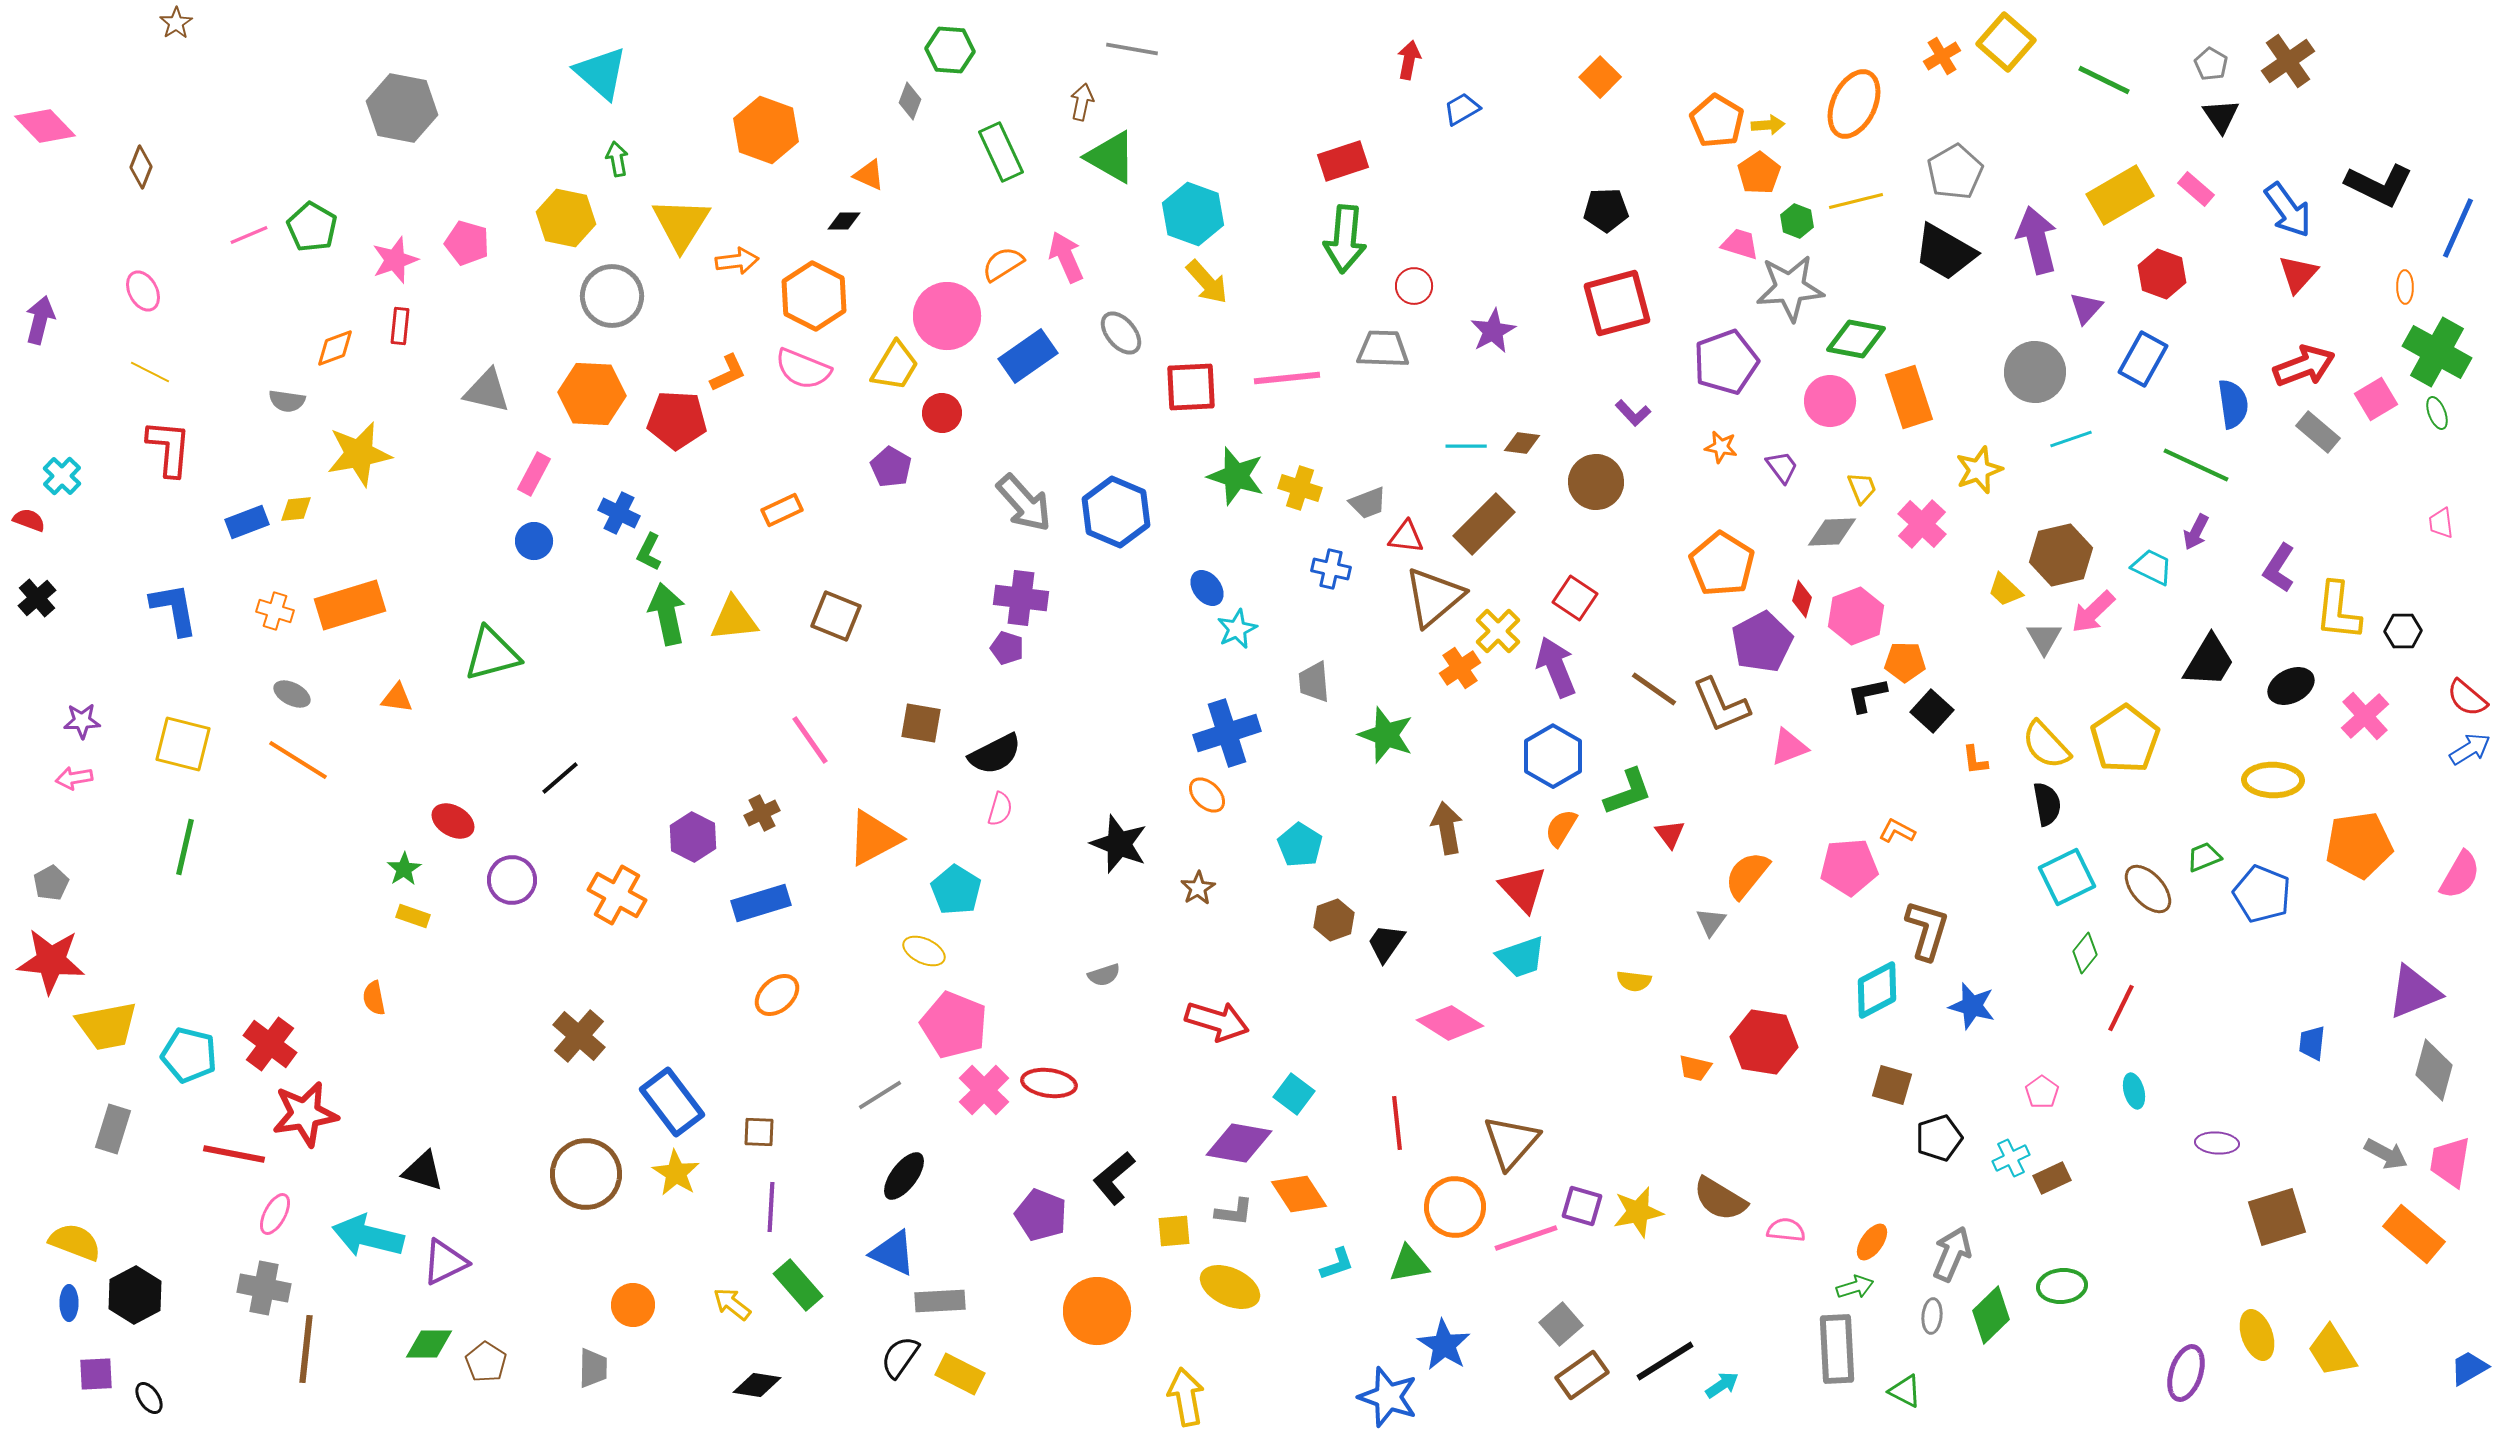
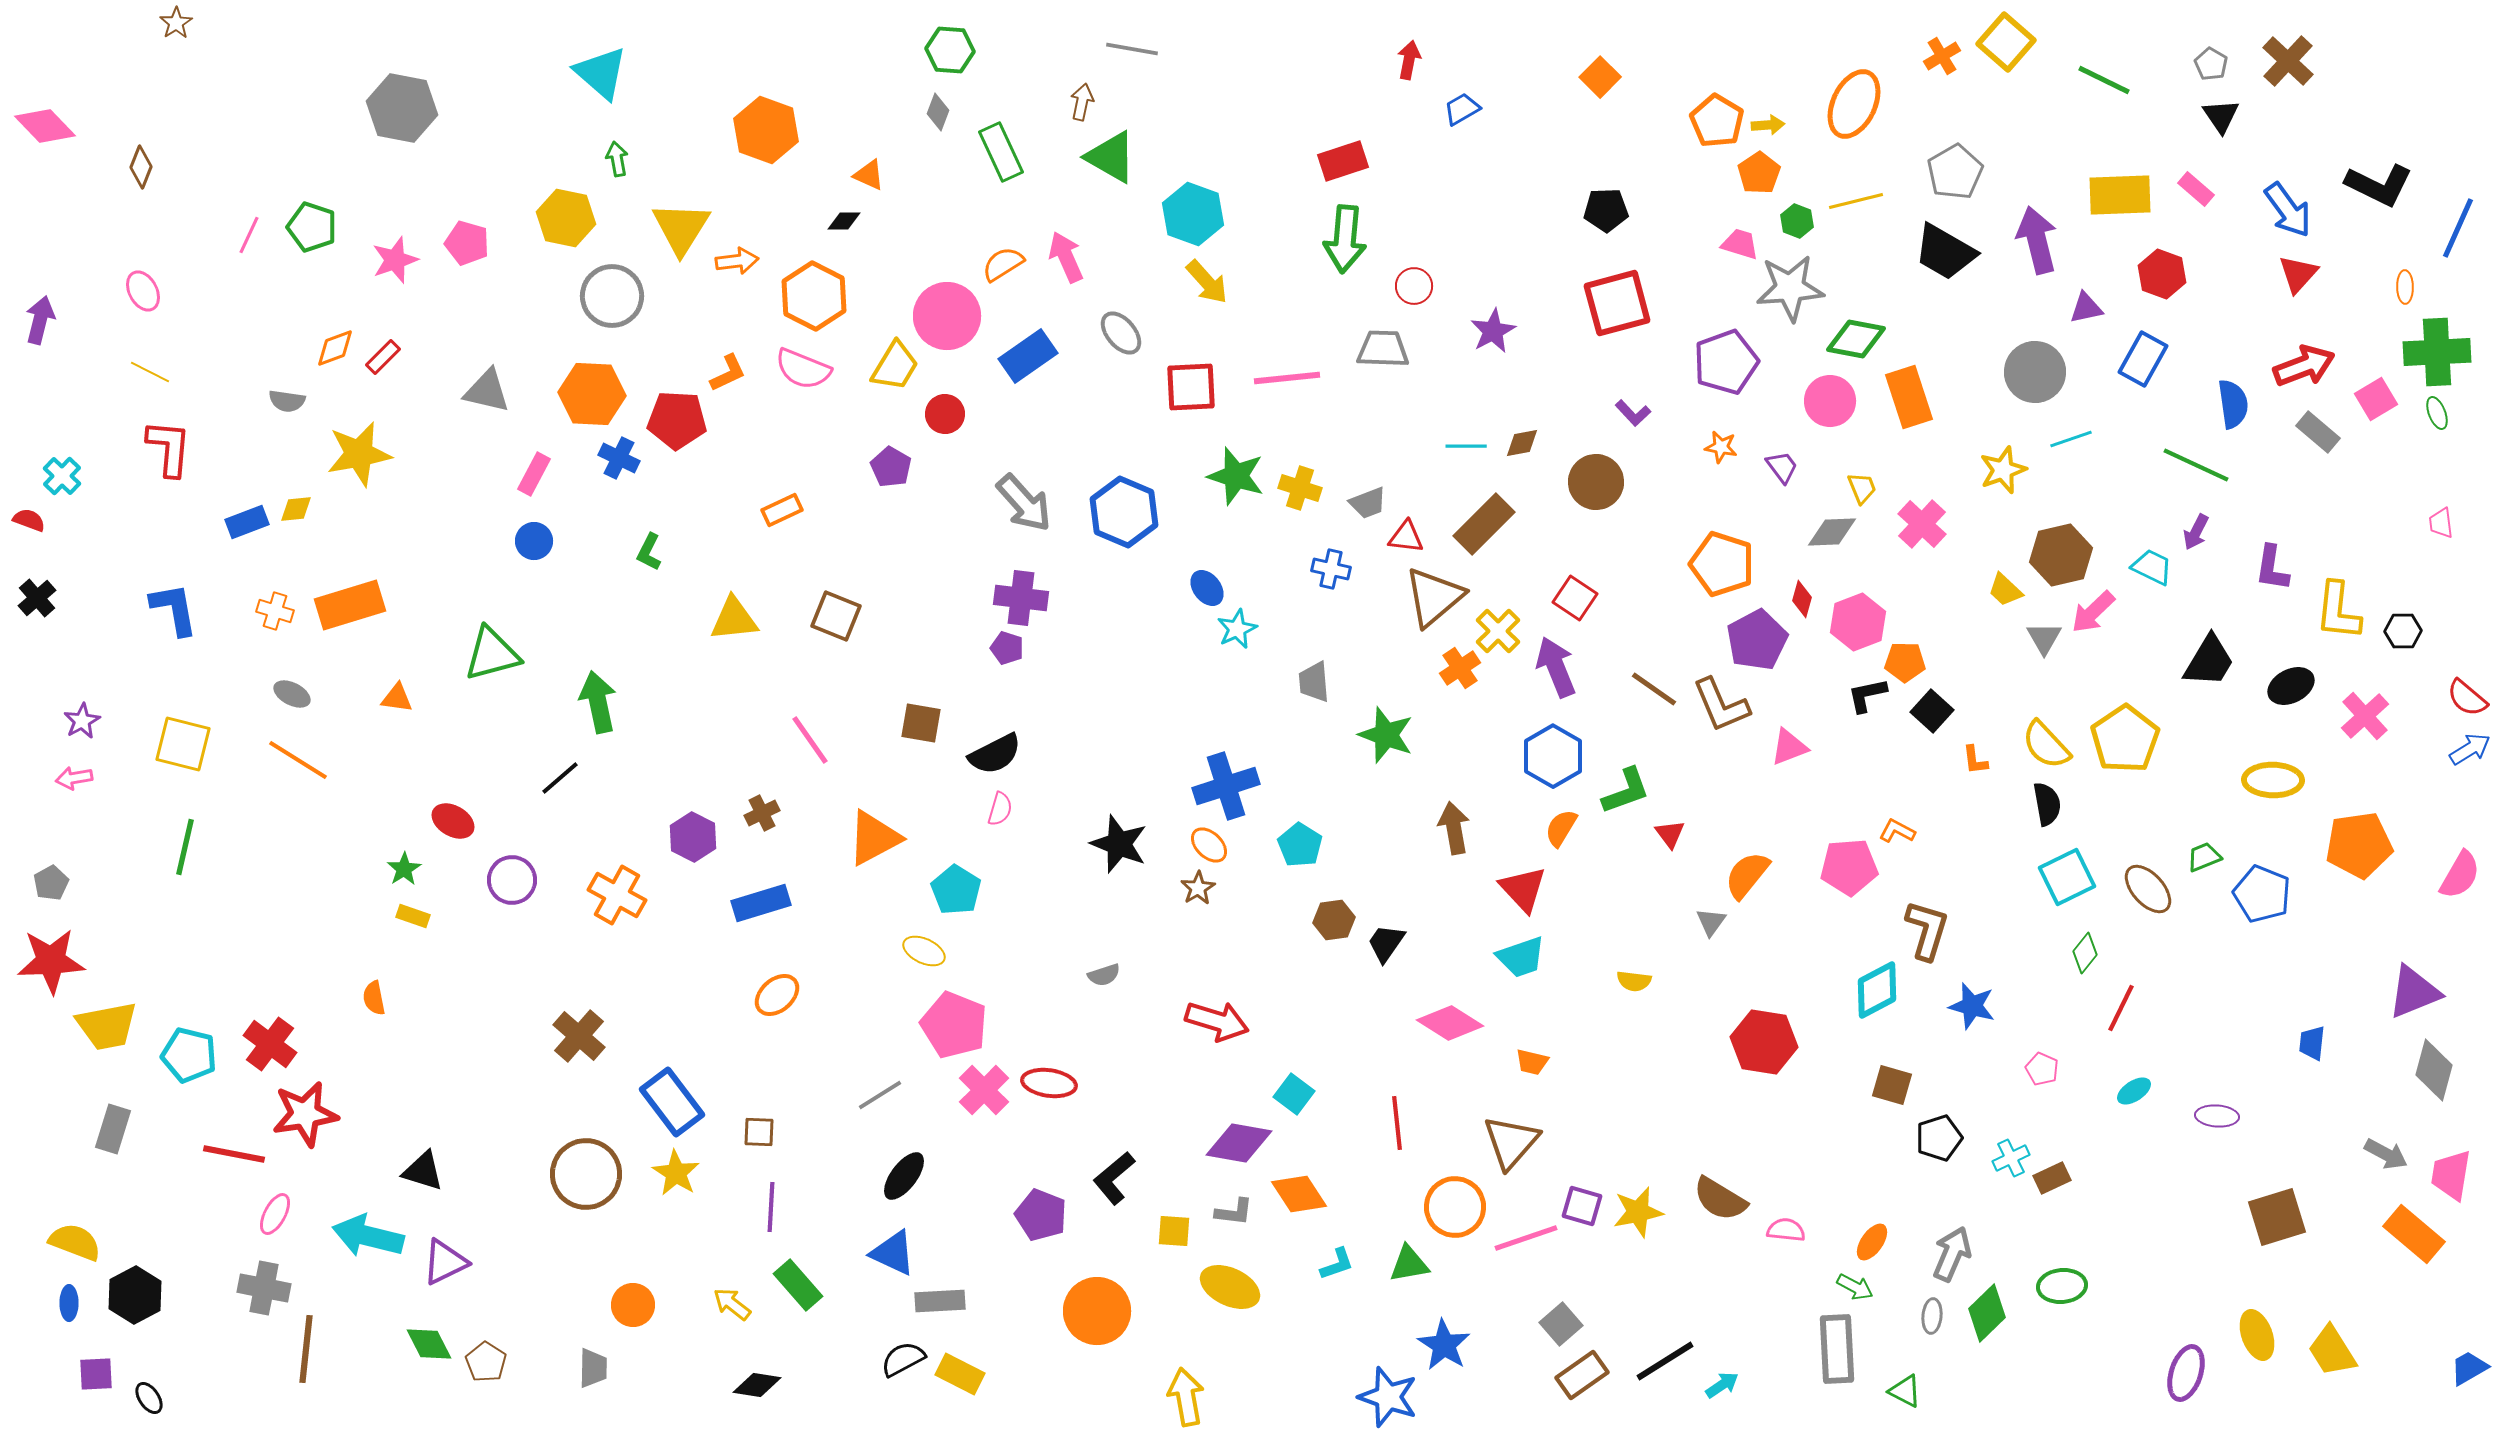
brown cross at (2288, 61): rotated 12 degrees counterclockwise
gray diamond at (910, 101): moved 28 px right, 11 px down
yellow rectangle at (2120, 195): rotated 28 degrees clockwise
yellow triangle at (681, 224): moved 4 px down
green pentagon at (312, 227): rotated 12 degrees counterclockwise
pink line at (249, 235): rotated 42 degrees counterclockwise
purple triangle at (2086, 308): rotated 36 degrees clockwise
red rectangle at (400, 326): moved 17 px left, 31 px down; rotated 39 degrees clockwise
green cross at (2437, 352): rotated 32 degrees counterclockwise
red circle at (942, 413): moved 3 px right, 1 px down
brown diamond at (1522, 443): rotated 18 degrees counterclockwise
yellow star at (1979, 470): moved 24 px right
blue hexagon at (1116, 512): moved 8 px right
blue cross at (619, 513): moved 55 px up
orange pentagon at (1722, 564): rotated 14 degrees counterclockwise
purple L-shape at (2279, 568): moved 7 px left; rotated 24 degrees counterclockwise
green arrow at (667, 614): moved 69 px left, 88 px down
pink hexagon at (1856, 616): moved 2 px right, 6 px down
purple pentagon at (1762, 642): moved 5 px left, 2 px up
purple star at (82, 721): rotated 27 degrees counterclockwise
blue cross at (1227, 733): moved 1 px left, 53 px down
green L-shape at (1628, 792): moved 2 px left, 1 px up
orange ellipse at (1207, 795): moved 2 px right, 50 px down
brown arrow at (1447, 828): moved 7 px right
brown hexagon at (1334, 920): rotated 12 degrees clockwise
red star at (51, 961): rotated 8 degrees counterclockwise
orange trapezoid at (1695, 1068): moved 163 px left, 6 px up
cyan ellipse at (2134, 1091): rotated 72 degrees clockwise
pink pentagon at (2042, 1092): moved 23 px up; rotated 12 degrees counterclockwise
purple ellipse at (2217, 1143): moved 27 px up
pink trapezoid at (2450, 1162): moved 1 px right, 13 px down
yellow square at (1174, 1231): rotated 9 degrees clockwise
green arrow at (1855, 1287): rotated 45 degrees clockwise
green diamond at (1991, 1315): moved 4 px left, 2 px up
green diamond at (429, 1344): rotated 63 degrees clockwise
black semicircle at (900, 1357): moved 3 px right, 2 px down; rotated 27 degrees clockwise
